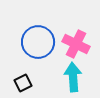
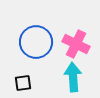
blue circle: moved 2 px left
black square: rotated 18 degrees clockwise
